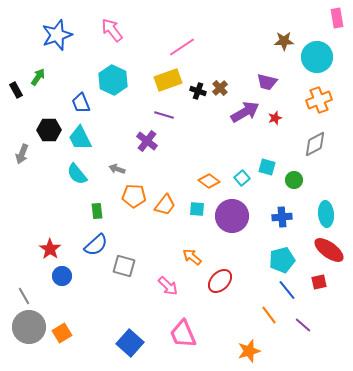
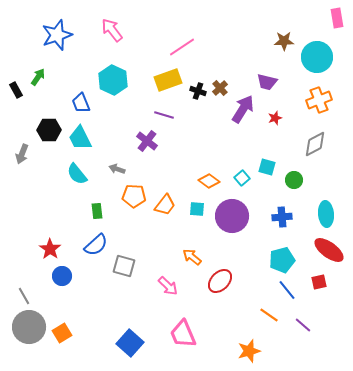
purple arrow at (245, 112): moved 2 px left, 3 px up; rotated 28 degrees counterclockwise
orange line at (269, 315): rotated 18 degrees counterclockwise
